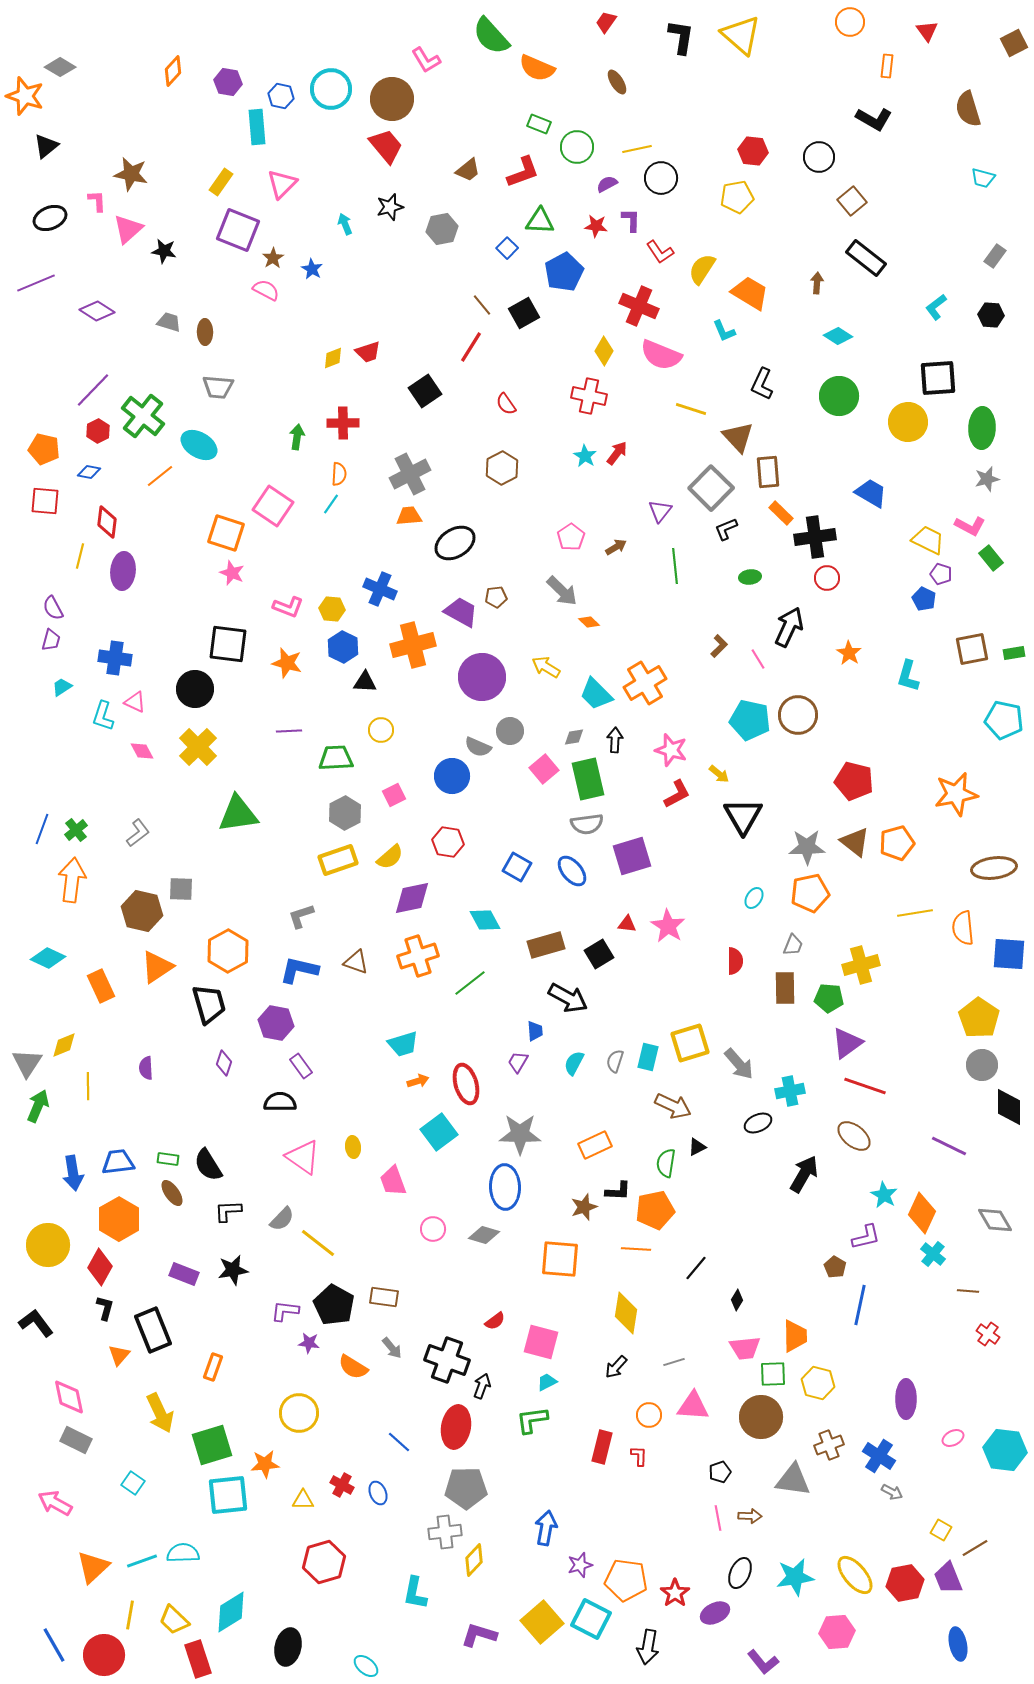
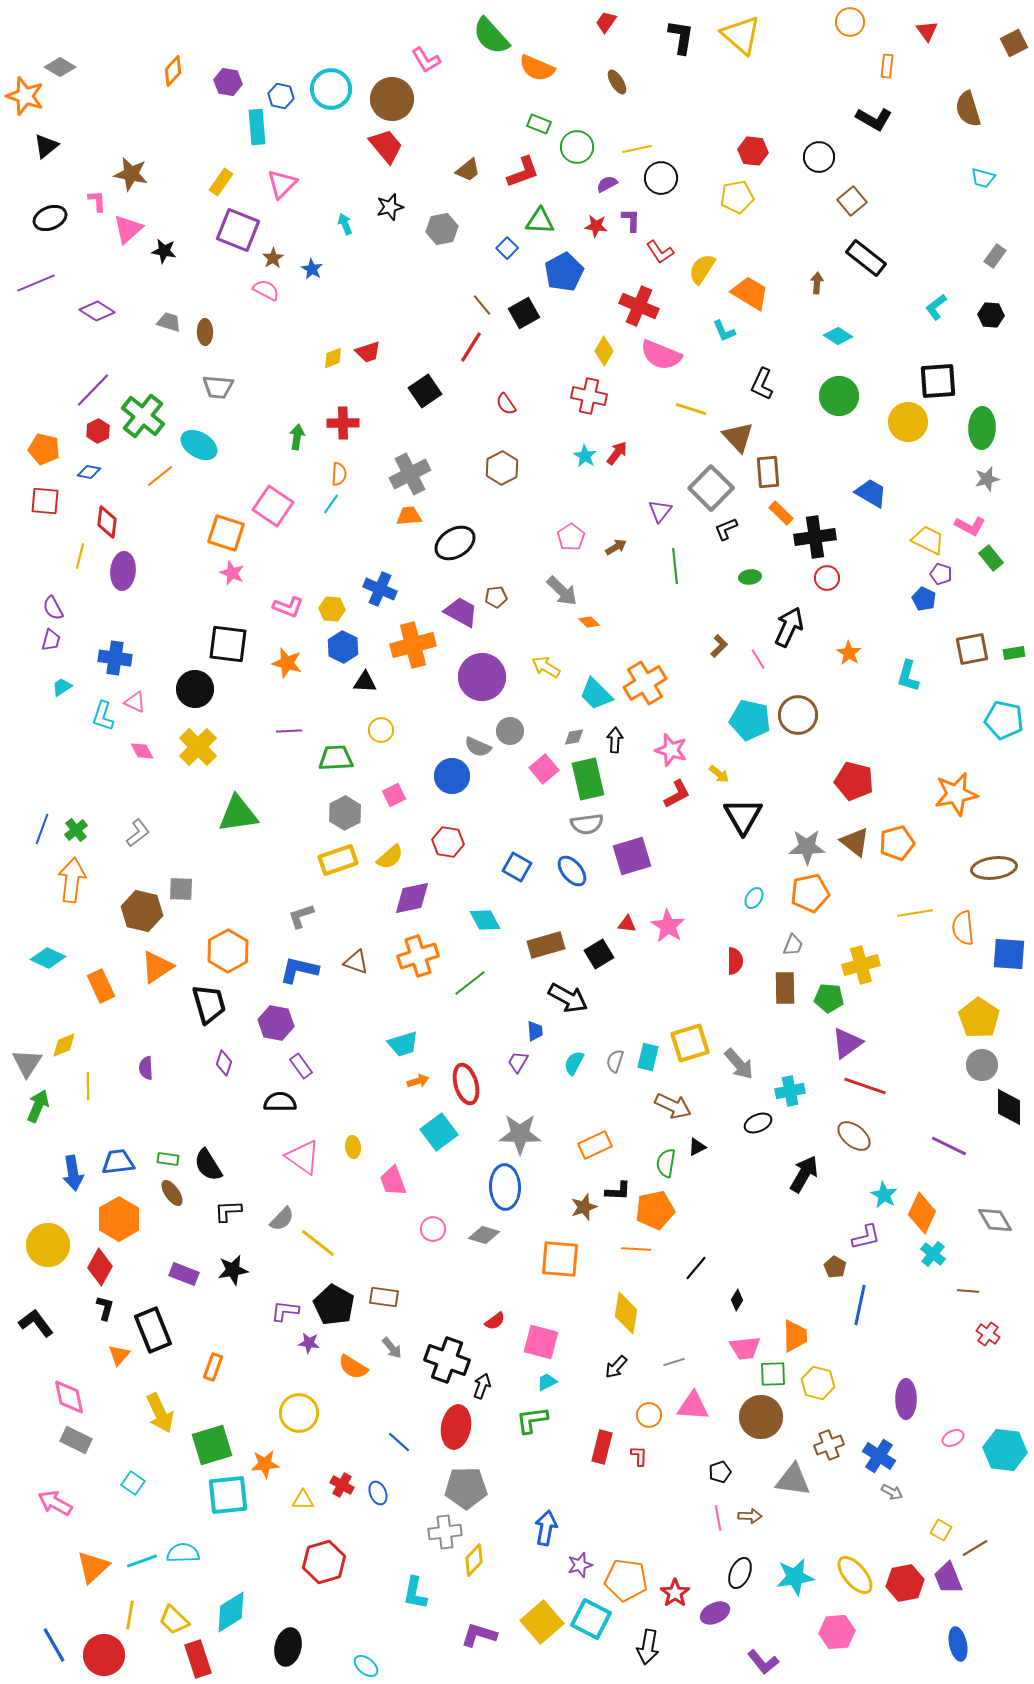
black square at (938, 378): moved 3 px down
